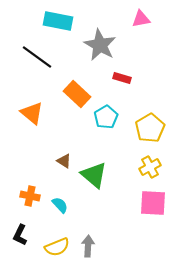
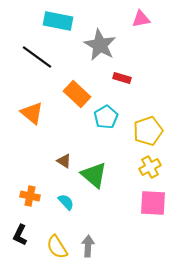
yellow pentagon: moved 2 px left, 3 px down; rotated 12 degrees clockwise
cyan semicircle: moved 6 px right, 3 px up
yellow semicircle: rotated 80 degrees clockwise
